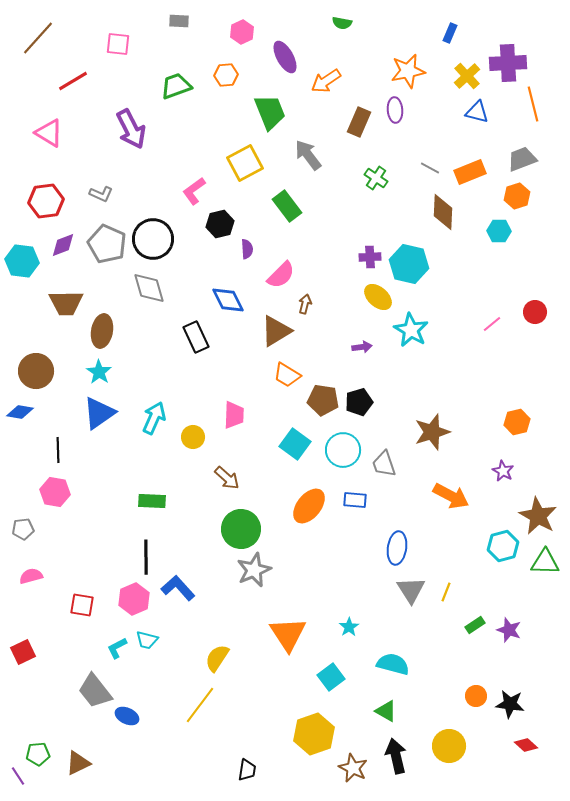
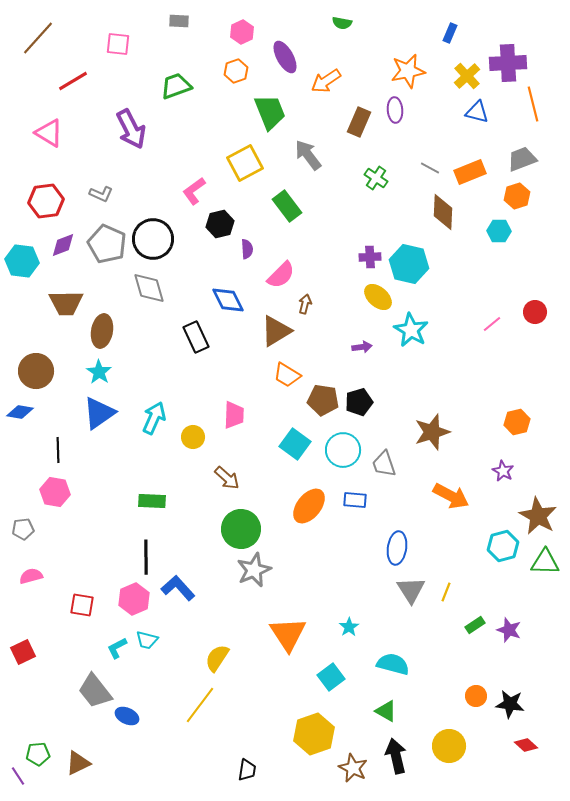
orange hexagon at (226, 75): moved 10 px right, 4 px up; rotated 15 degrees counterclockwise
